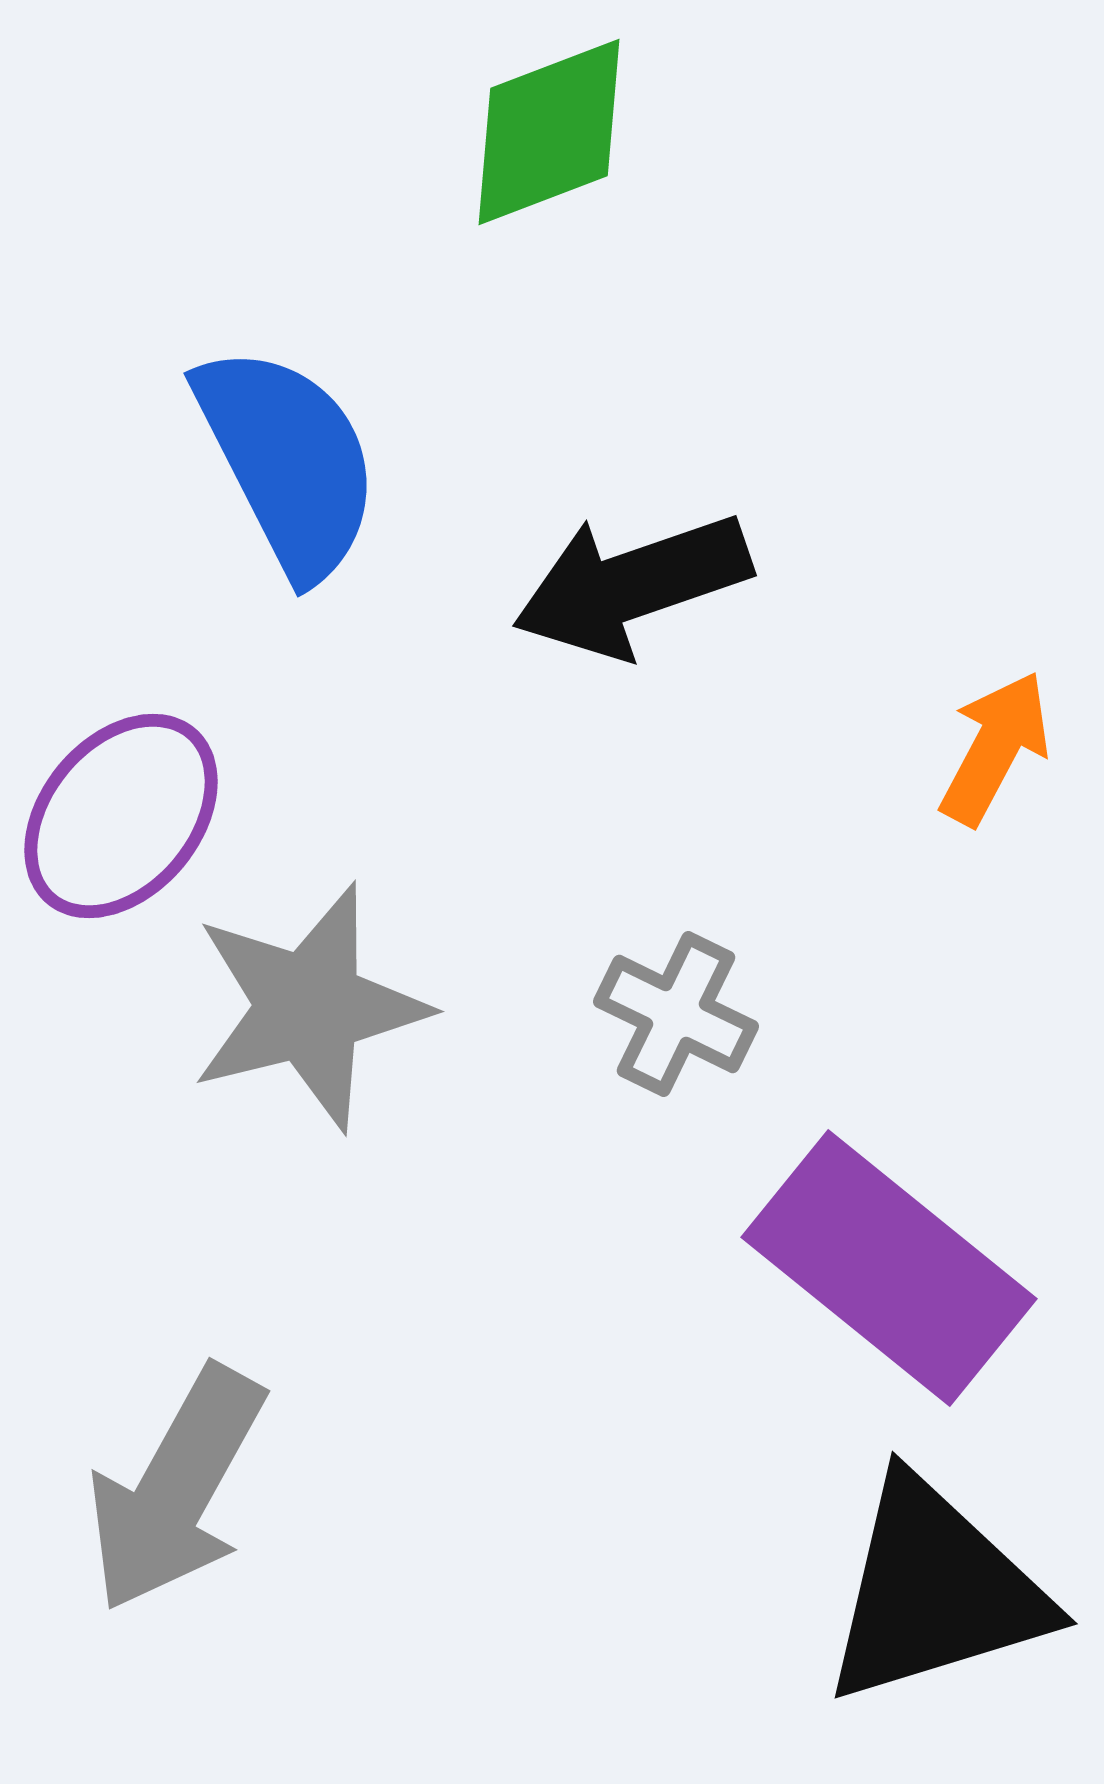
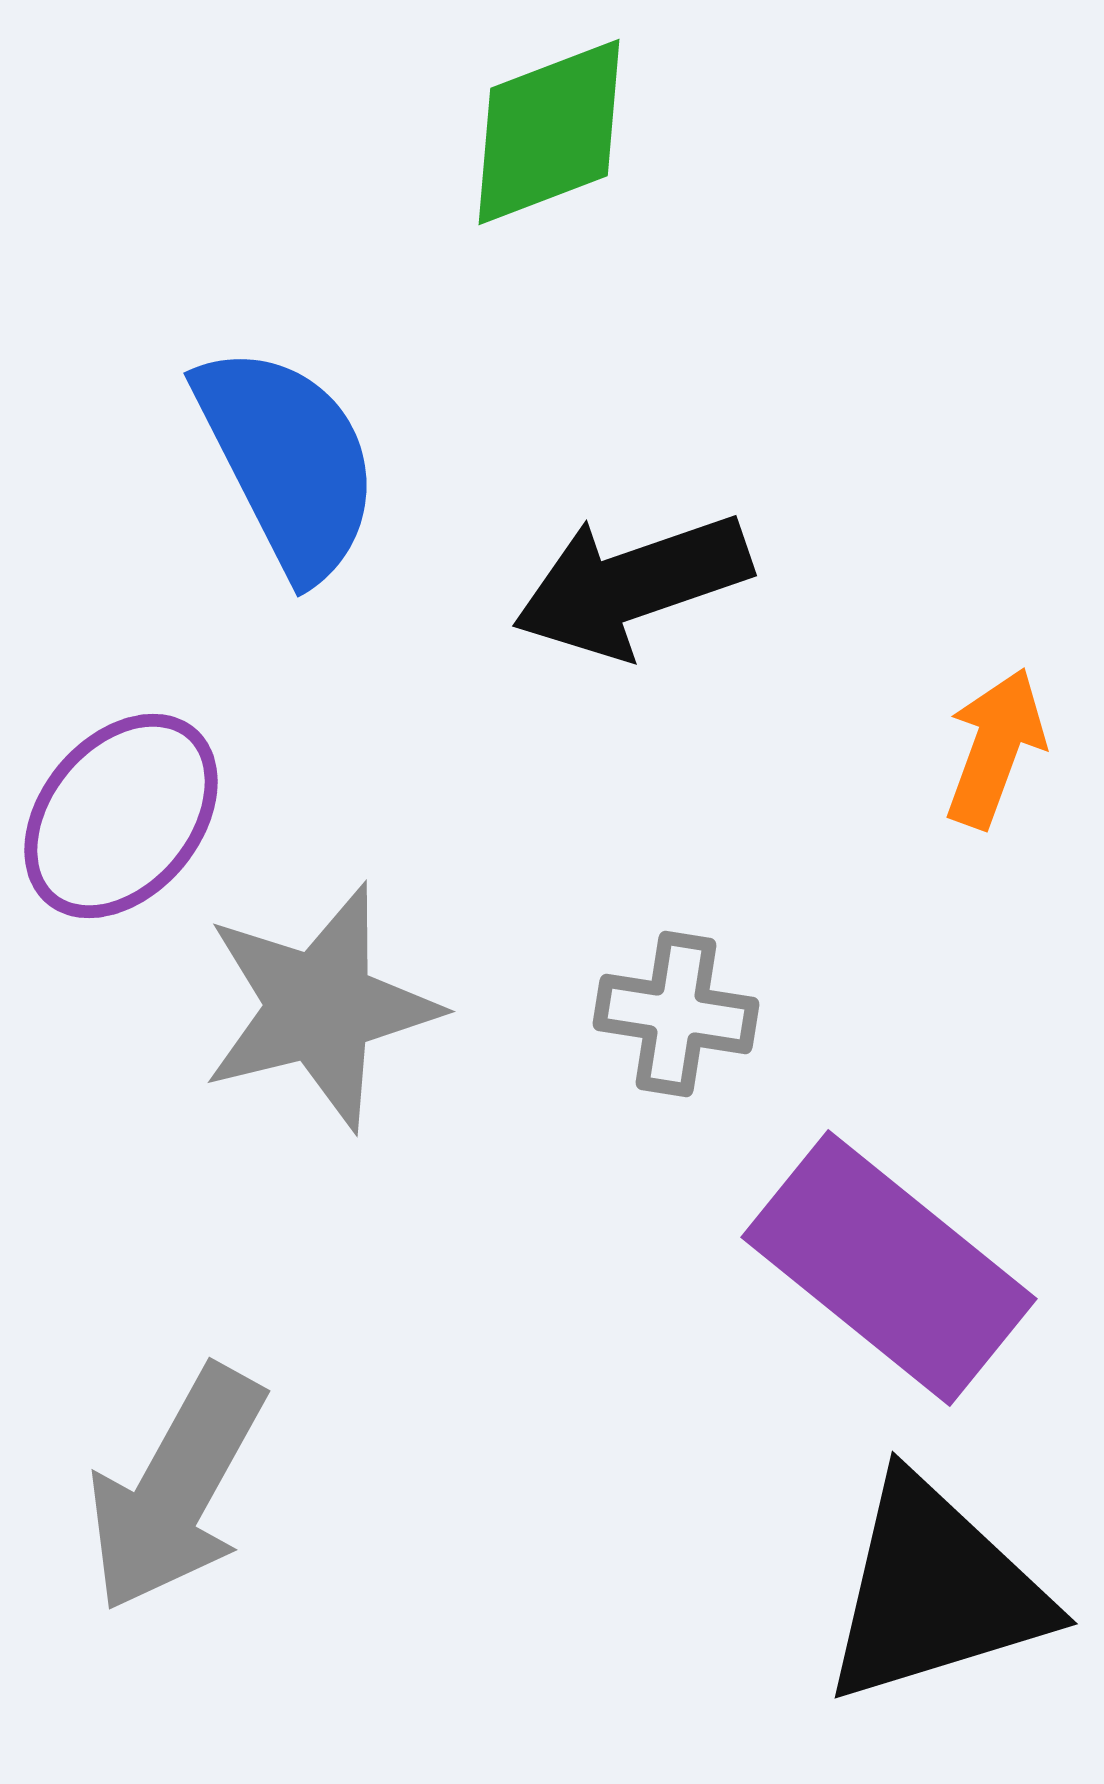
orange arrow: rotated 8 degrees counterclockwise
gray star: moved 11 px right
gray cross: rotated 17 degrees counterclockwise
